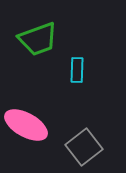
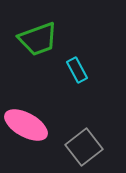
cyan rectangle: rotated 30 degrees counterclockwise
